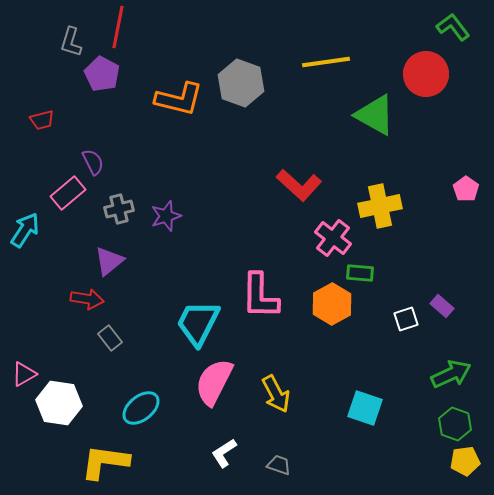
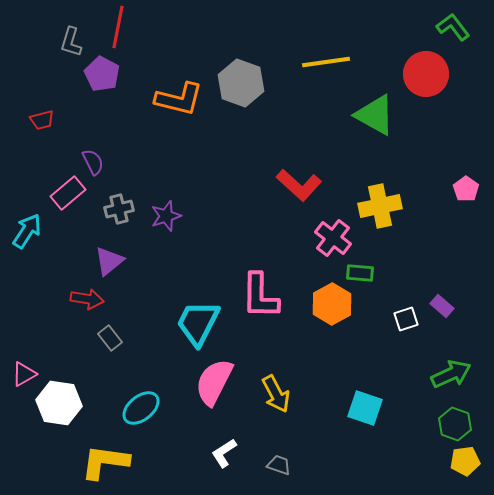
cyan arrow: moved 2 px right, 1 px down
